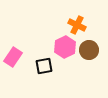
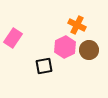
pink rectangle: moved 19 px up
